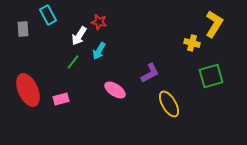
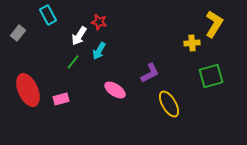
gray rectangle: moved 5 px left, 4 px down; rotated 42 degrees clockwise
yellow cross: rotated 21 degrees counterclockwise
